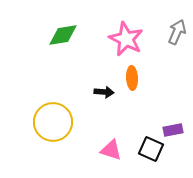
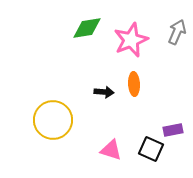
green diamond: moved 24 px right, 7 px up
pink star: moved 5 px right, 1 px down; rotated 24 degrees clockwise
orange ellipse: moved 2 px right, 6 px down
yellow circle: moved 2 px up
